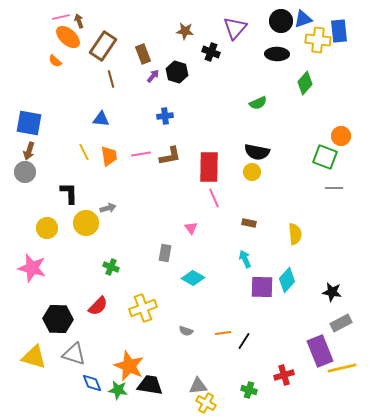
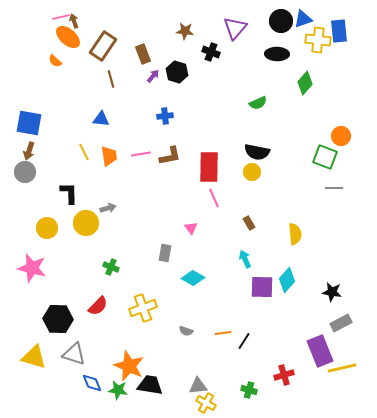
brown arrow at (79, 21): moved 5 px left
brown rectangle at (249, 223): rotated 48 degrees clockwise
